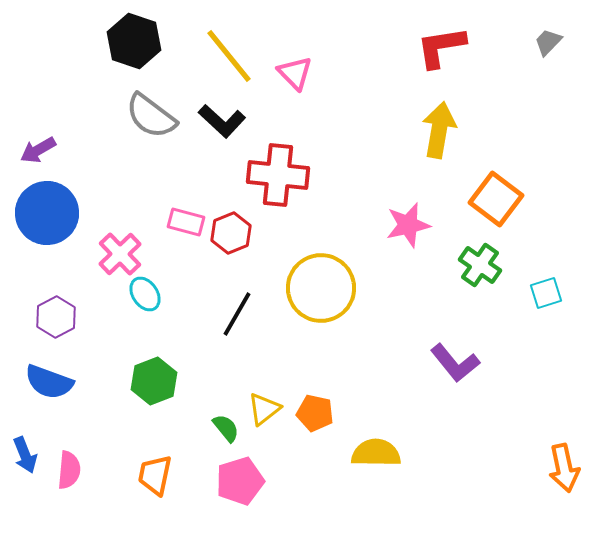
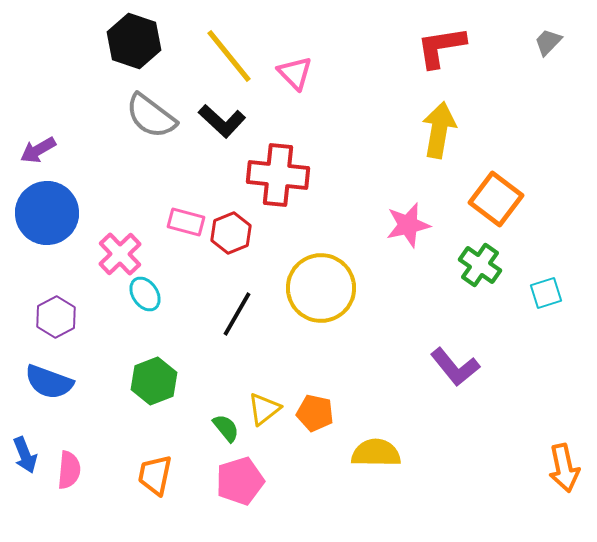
purple L-shape: moved 4 px down
